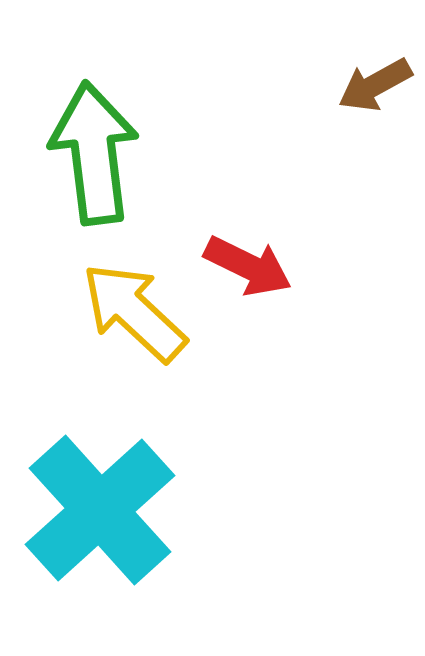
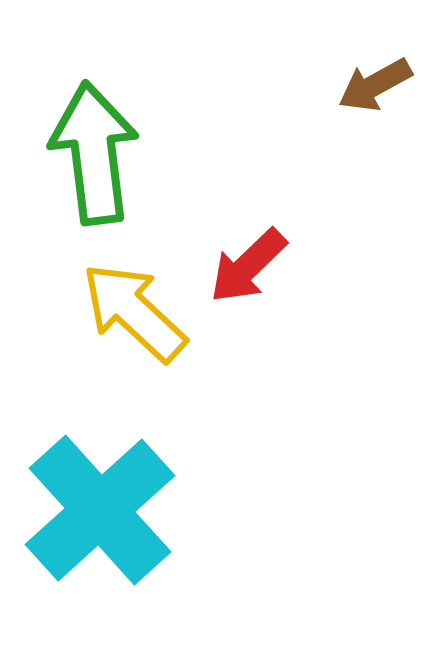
red arrow: rotated 110 degrees clockwise
